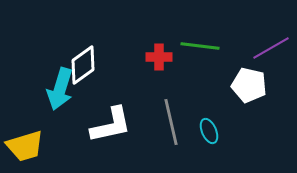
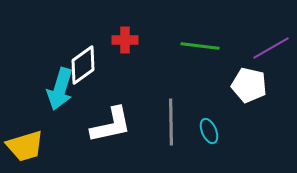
red cross: moved 34 px left, 17 px up
gray line: rotated 12 degrees clockwise
